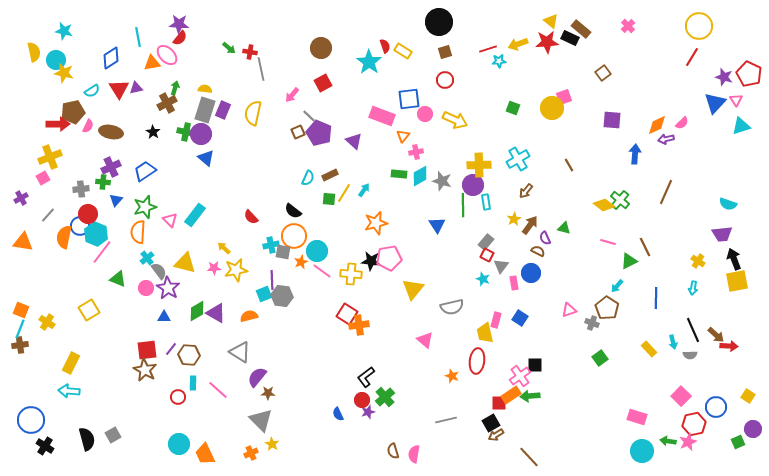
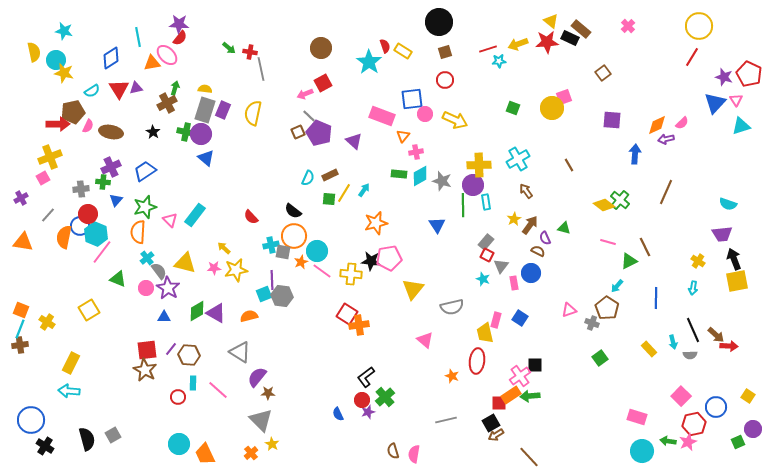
pink arrow at (292, 95): moved 13 px right, 1 px up; rotated 28 degrees clockwise
blue square at (409, 99): moved 3 px right
brown arrow at (526, 191): rotated 105 degrees clockwise
orange cross at (251, 453): rotated 16 degrees counterclockwise
